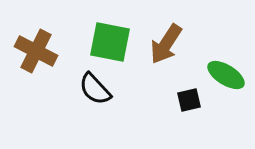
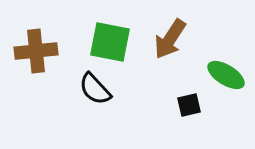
brown arrow: moved 4 px right, 5 px up
brown cross: rotated 33 degrees counterclockwise
black square: moved 5 px down
